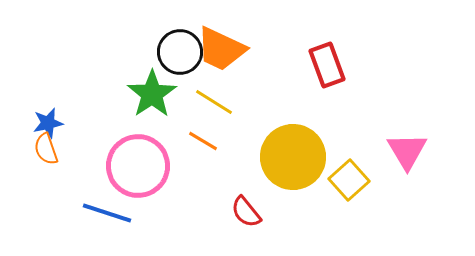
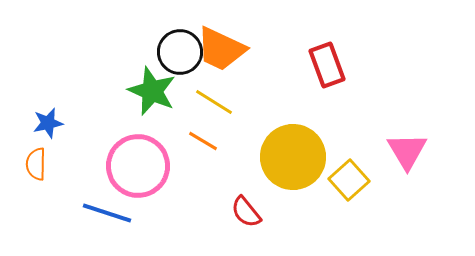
green star: moved 3 px up; rotated 15 degrees counterclockwise
orange semicircle: moved 10 px left, 15 px down; rotated 20 degrees clockwise
